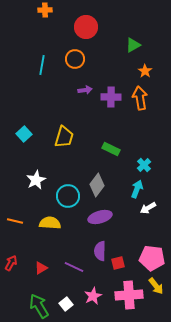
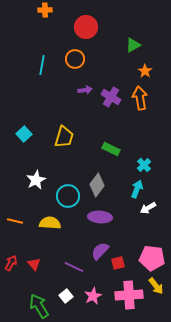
purple cross: rotated 30 degrees clockwise
purple ellipse: rotated 20 degrees clockwise
purple semicircle: rotated 42 degrees clockwise
red triangle: moved 7 px left, 4 px up; rotated 40 degrees counterclockwise
white square: moved 8 px up
